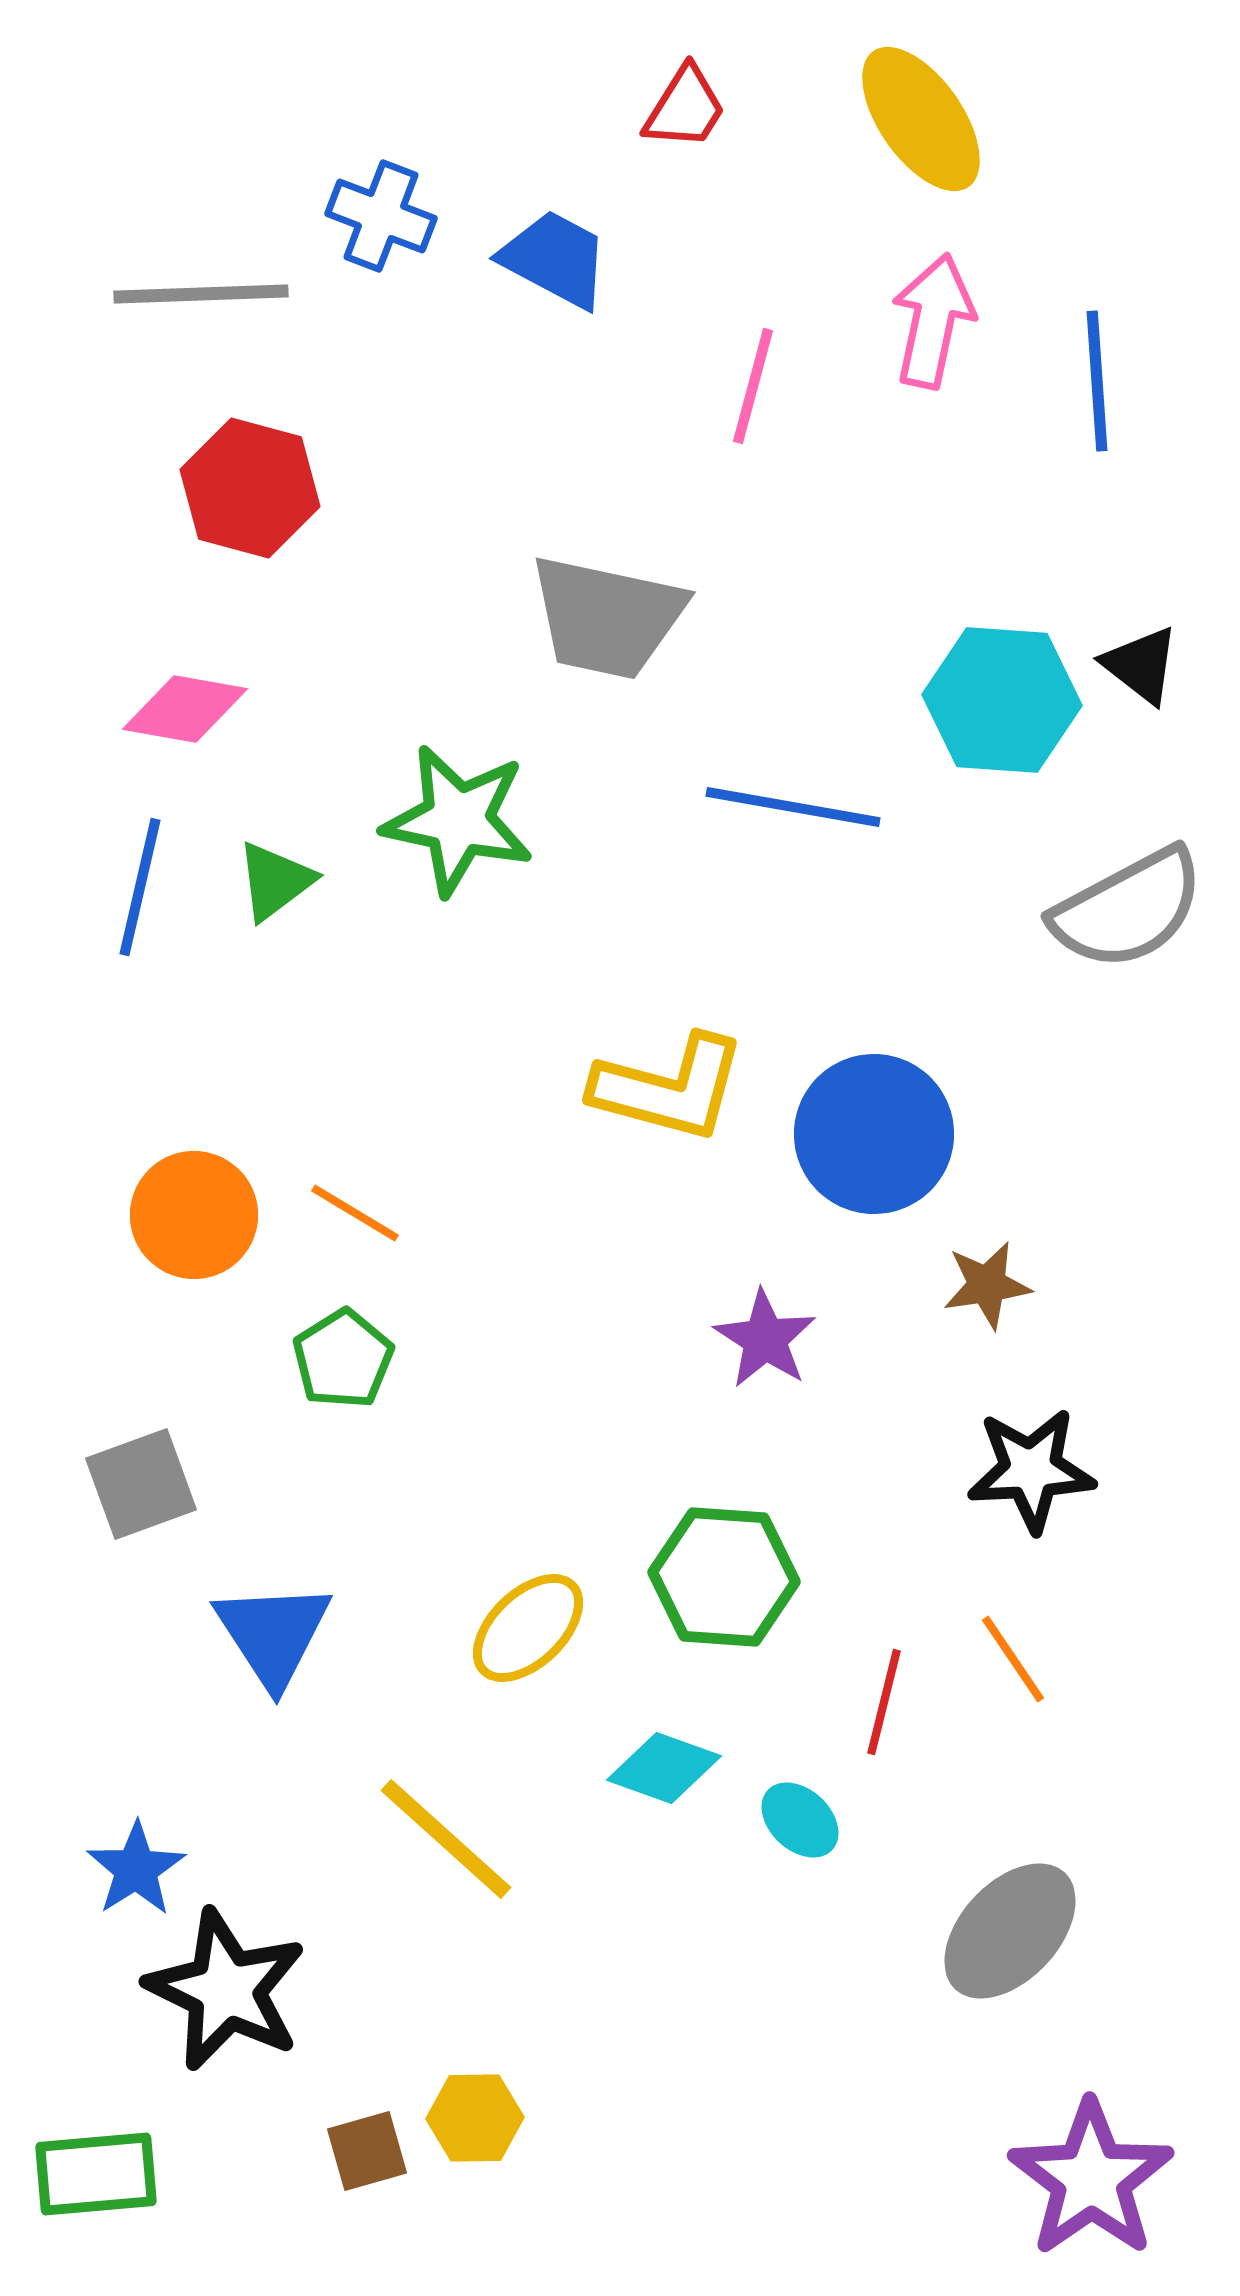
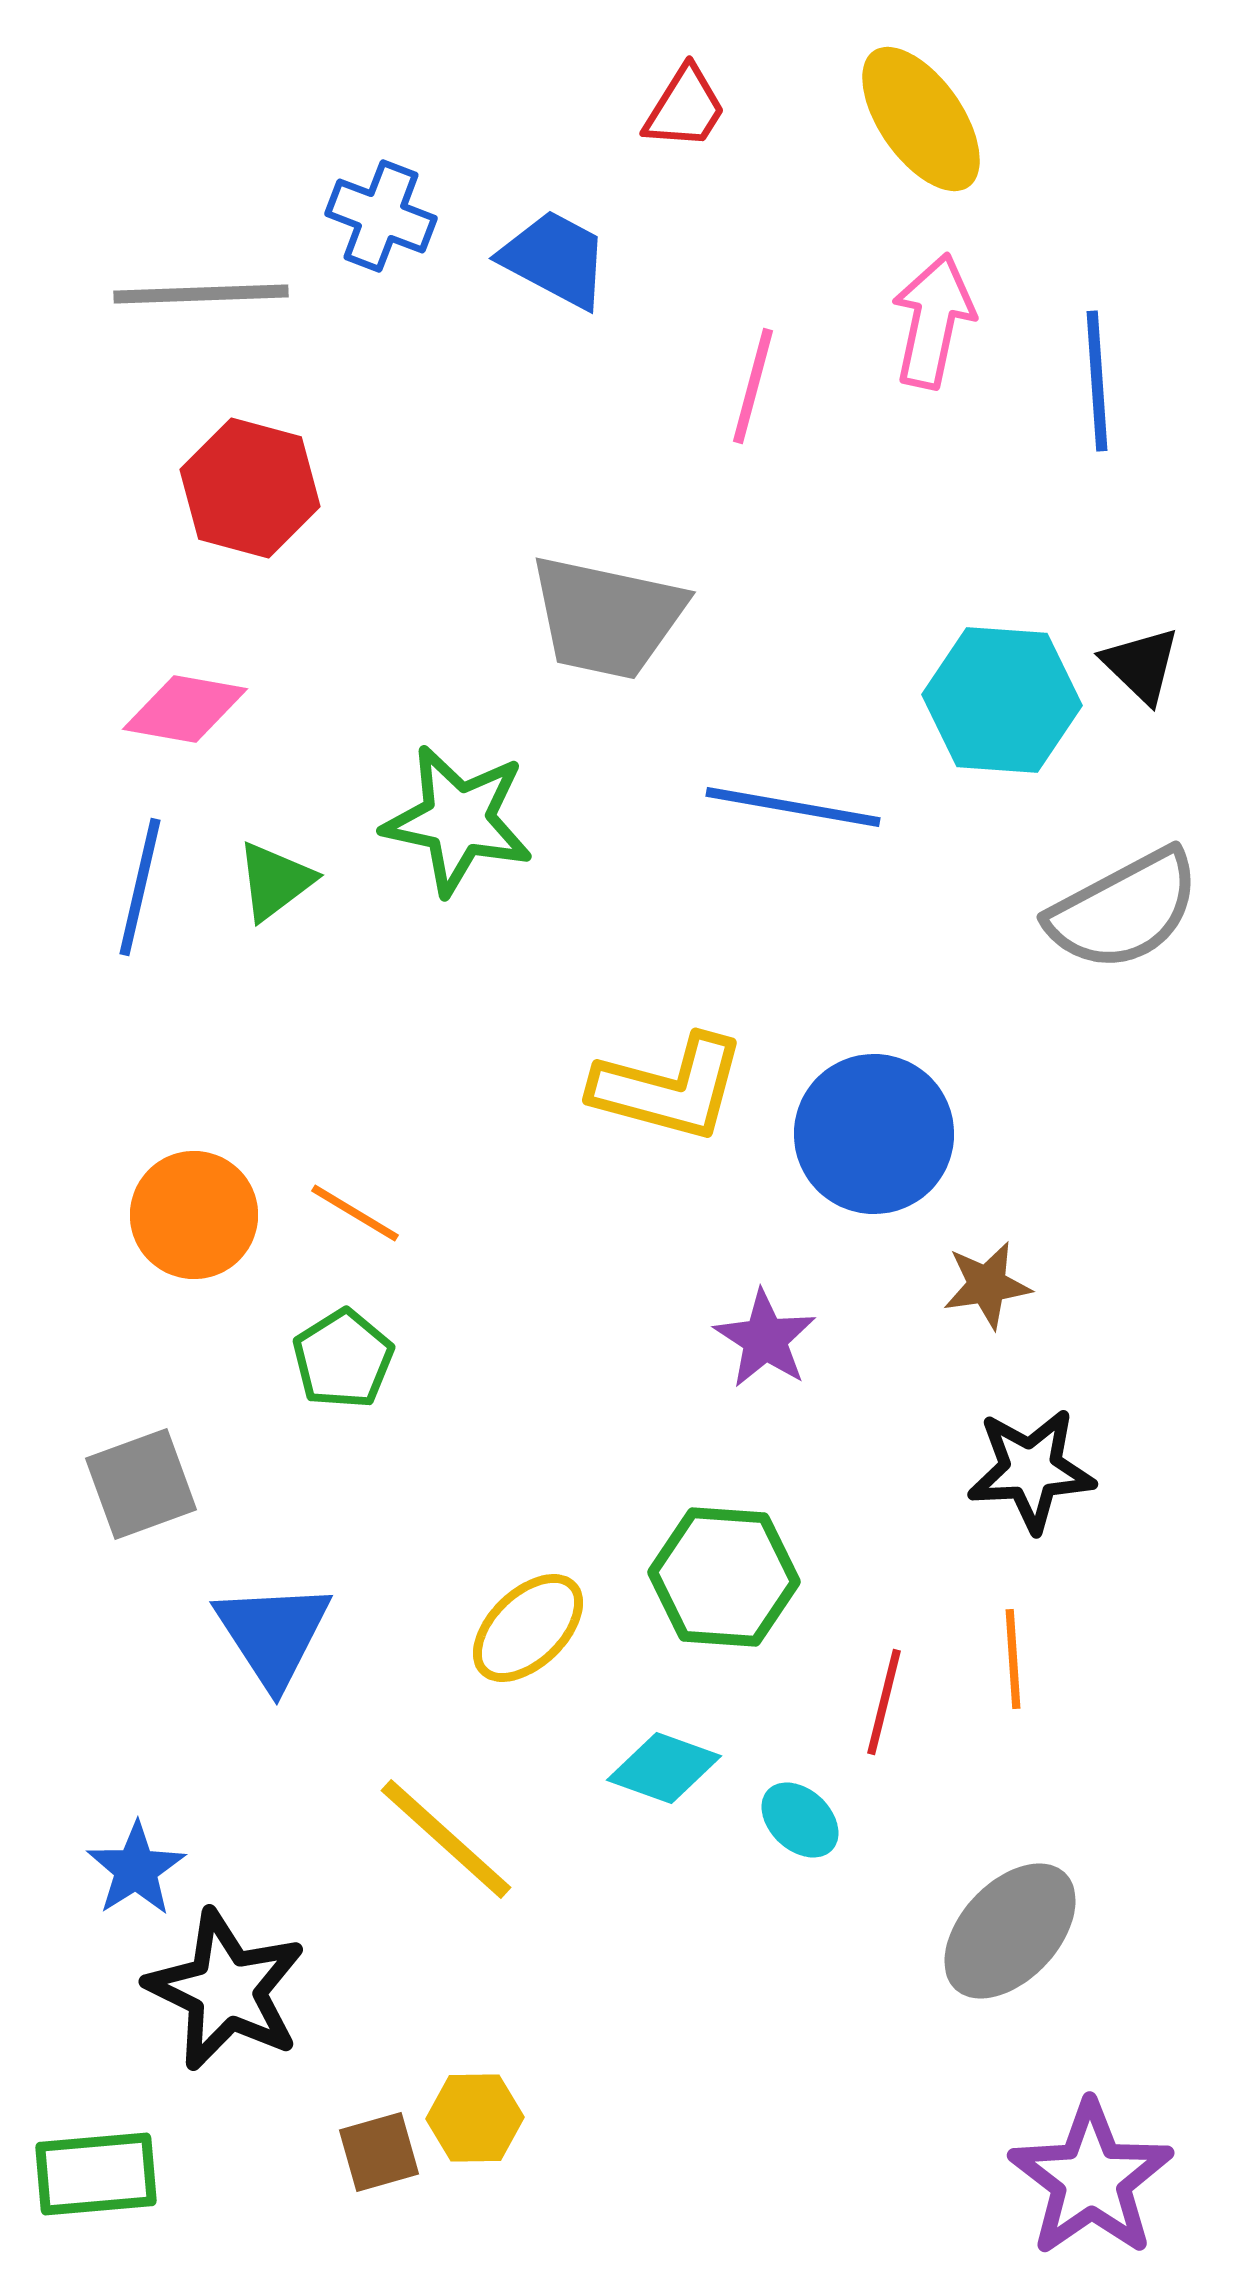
black triangle at (1141, 665): rotated 6 degrees clockwise
gray semicircle at (1128, 909): moved 4 px left, 1 px down
orange line at (1013, 1659): rotated 30 degrees clockwise
brown square at (367, 2151): moved 12 px right, 1 px down
